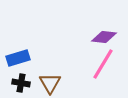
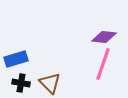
blue rectangle: moved 2 px left, 1 px down
pink line: rotated 12 degrees counterclockwise
brown triangle: rotated 15 degrees counterclockwise
